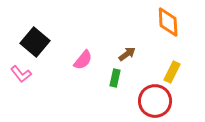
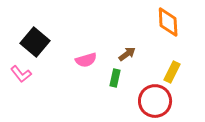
pink semicircle: moved 3 px right; rotated 35 degrees clockwise
